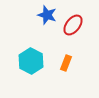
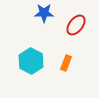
blue star: moved 3 px left, 2 px up; rotated 18 degrees counterclockwise
red ellipse: moved 3 px right
